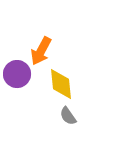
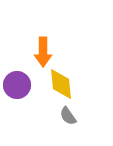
orange arrow: moved 2 px right, 1 px down; rotated 28 degrees counterclockwise
purple circle: moved 11 px down
